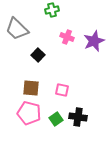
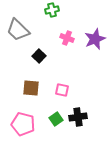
gray trapezoid: moved 1 px right, 1 px down
pink cross: moved 1 px down
purple star: moved 1 px right, 2 px up
black square: moved 1 px right, 1 px down
pink pentagon: moved 6 px left, 11 px down
black cross: rotated 18 degrees counterclockwise
